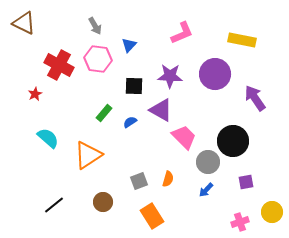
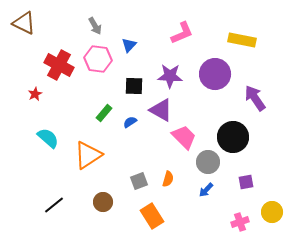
black circle: moved 4 px up
